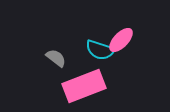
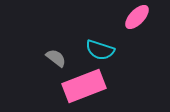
pink ellipse: moved 16 px right, 23 px up
